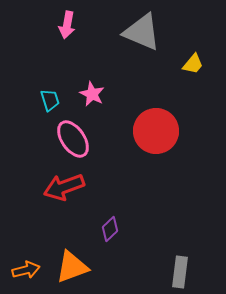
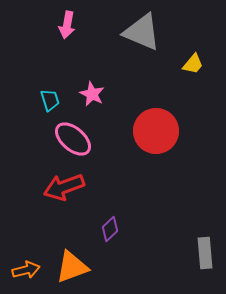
pink ellipse: rotated 15 degrees counterclockwise
gray rectangle: moved 25 px right, 19 px up; rotated 12 degrees counterclockwise
